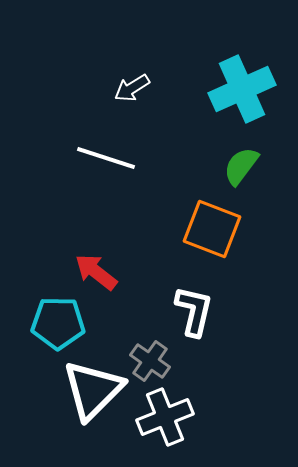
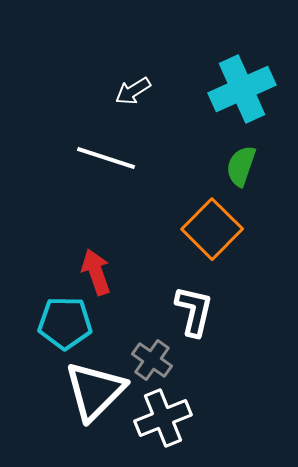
white arrow: moved 1 px right, 3 px down
green semicircle: rotated 18 degrees counterclockwise
orange square: rotated 24 degrees clockwise
red arrow: rotated 33 degrees clockwise
cyan pentagon: moved 7 px right
gray cross: moved 2 px right, 1 px up
white triangle: moved 2 px right, 1 px down
white cross: moved 2 px left, 1 px down
